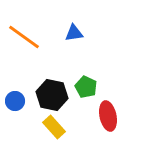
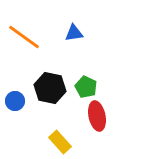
black hexagon: moved 2 px left, 7 px up
red ellipse: moved 11 px left
yellow rectangle: moved 6 px right, 15 px down
